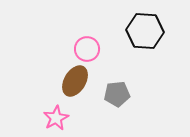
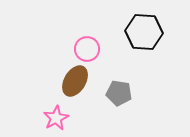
black hexagon: moved 1 px left, 1 px down
gray pentagon: moved 2 px right, 1 px up; rotated 15 degrees clockwise
